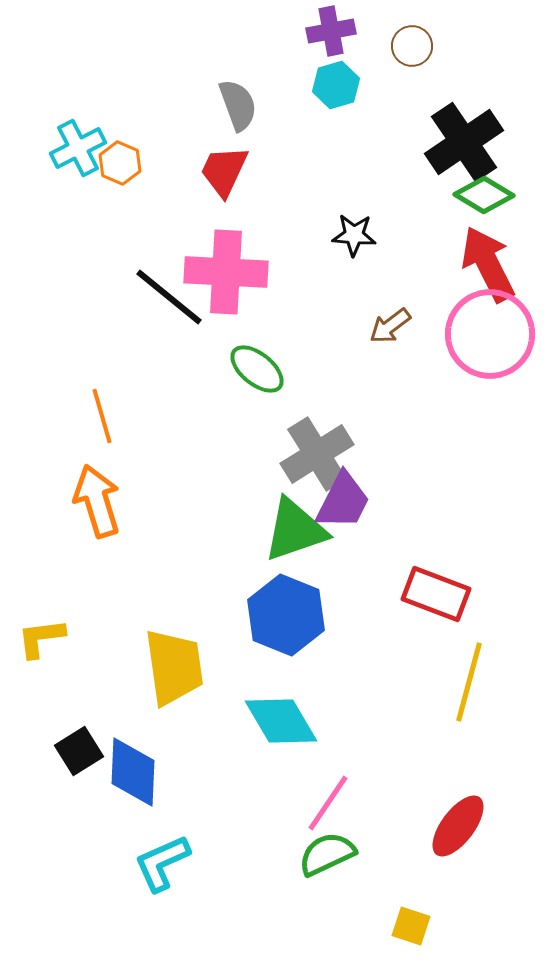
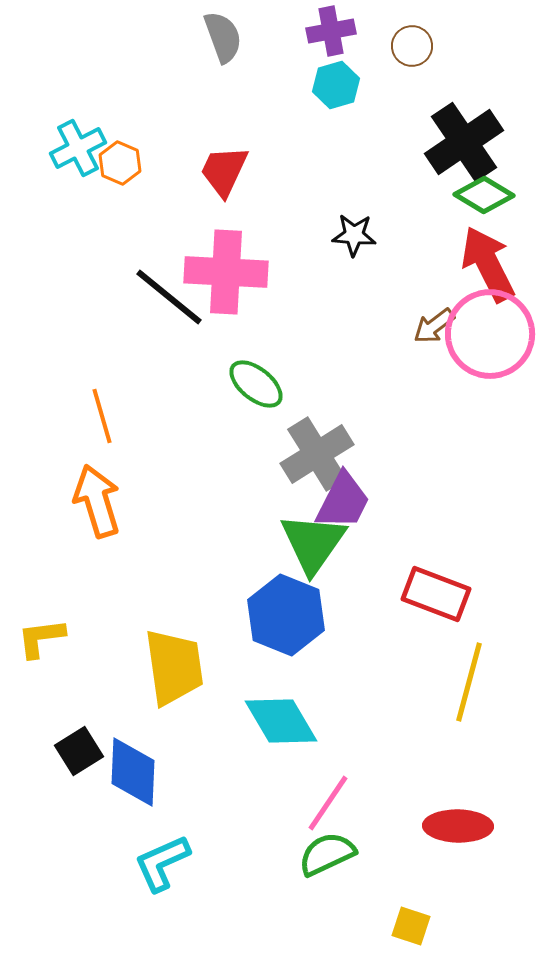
gray semicircle: moved 15 px left, 68 px up
brown arrow: moved 44 px right
green ellipse: moved 1 px left, 15 px down
green triangle: moved 18 px right, 13 px down; rotated 36 degrees counterclockwise
red ellipse: rotated 54 degrees clockwise
